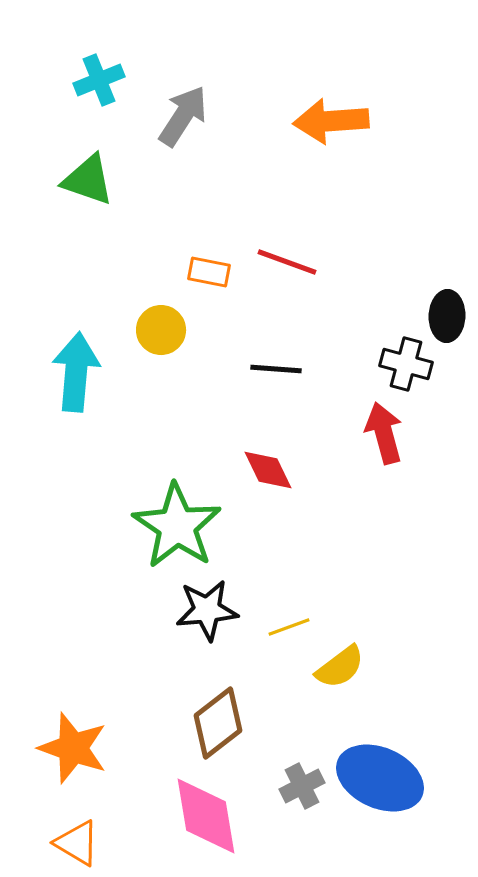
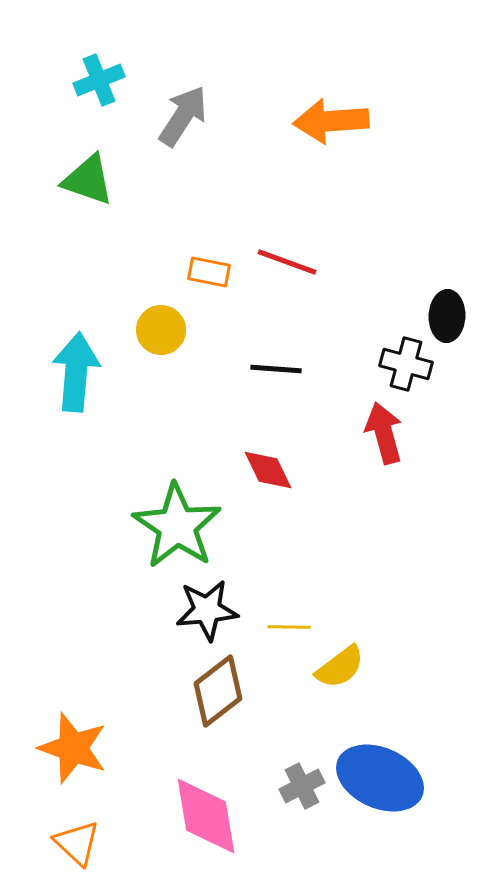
yellow line: rotated 21 degrees clockwise
brown diamond: moved 32 px up
orange triangle: rotated 12 degrees clockwise
